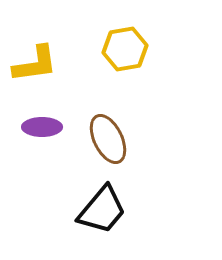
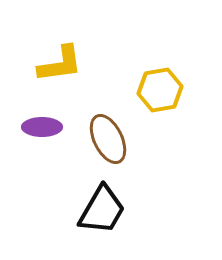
yellow hexagon: moved 35 px right, 41 px down
yellow L-shape: moved 25 px right
black trapezoid: rotated 10 degrees counterclockwise
